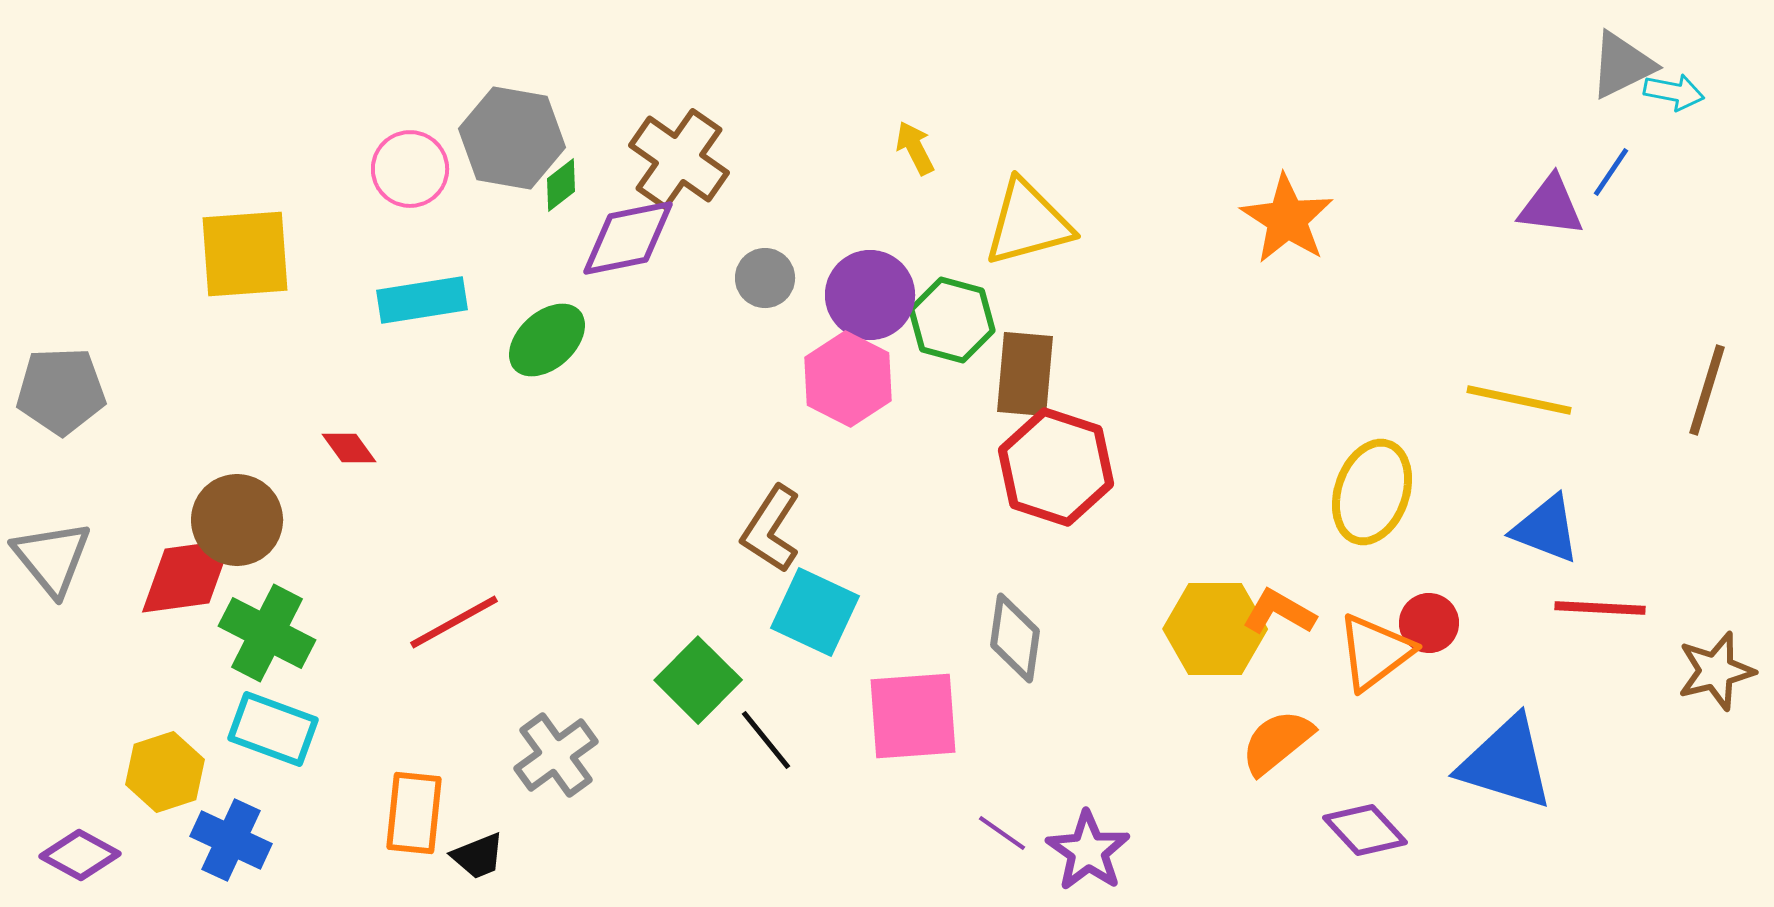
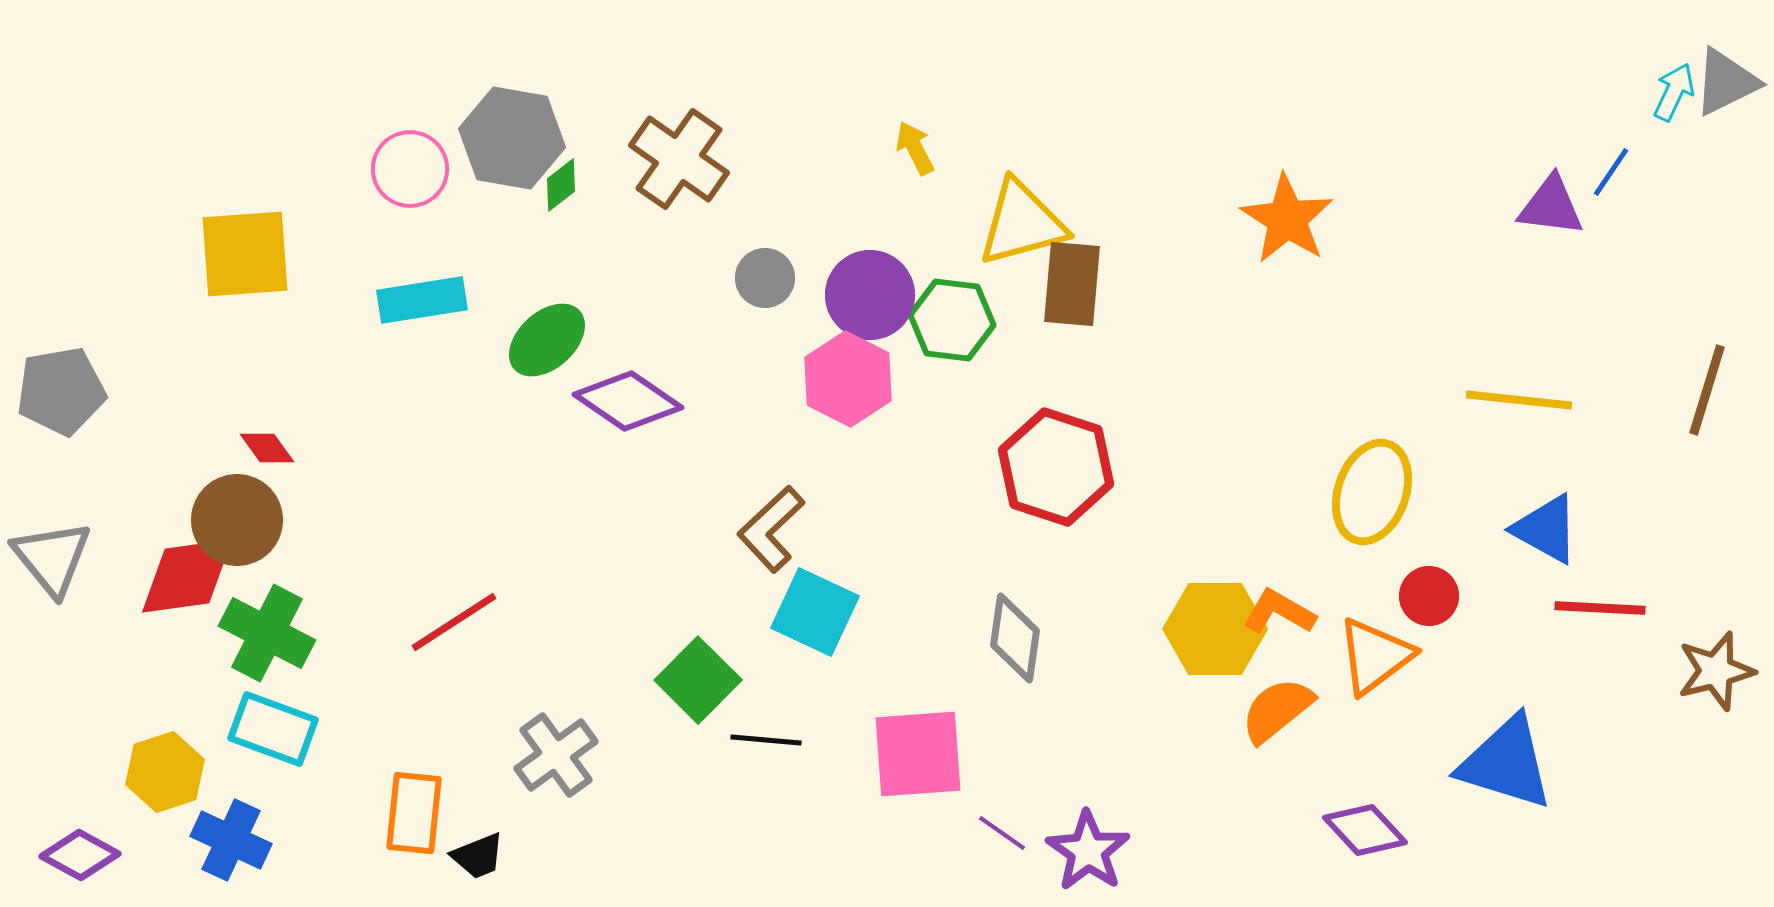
gray triangle at (1622, 65): moved 104 px right, 17 px down
cyan arrow at (1674, 92): rotated 76 degrees counterclockwise
yellow triangle at (1028, 223): moved 6 px left
purple diamond at (628, 238): moved 163 px down; rotated 46 degrees clockwise
green hexagon at (952, 320): rotated 8 degrees counterclockwise
brown rectangle at (1025, 374): moved 47 px right, 90 px up
gray pentagon at (61, 391): rotated 8 degrees counterclockwise
yellow line at (1519, 400): rotated 6 degrees counterclockwise
red diamond at (349, 448): moved 82 px left
brown L-shape at (771, 529): rotated 14 degrees clockwise
blue triangle at (1546, 529): rotated 8 degrees clockwise
red line at (454, 622): rotated 4 degrees counterclockwise
red circle at (1429, 623): moved 27 px up
orange triangle at (1375, 652): moved 4 px down
pink square at (913, 716): moved 5 px right, 38 px down
black line at (766, 740): rotated 46 degrees counterclockwise
orange semicircle at (1277, 742): moved 32 px up
